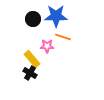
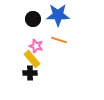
blue star: moved 2 px right, 1 px up
orange line: moved 4 px left, 3 px down
pink star: moved 11 px left; rotated 16 degrees clockwise
black cross: rotated 32 degrees counterclockwise
